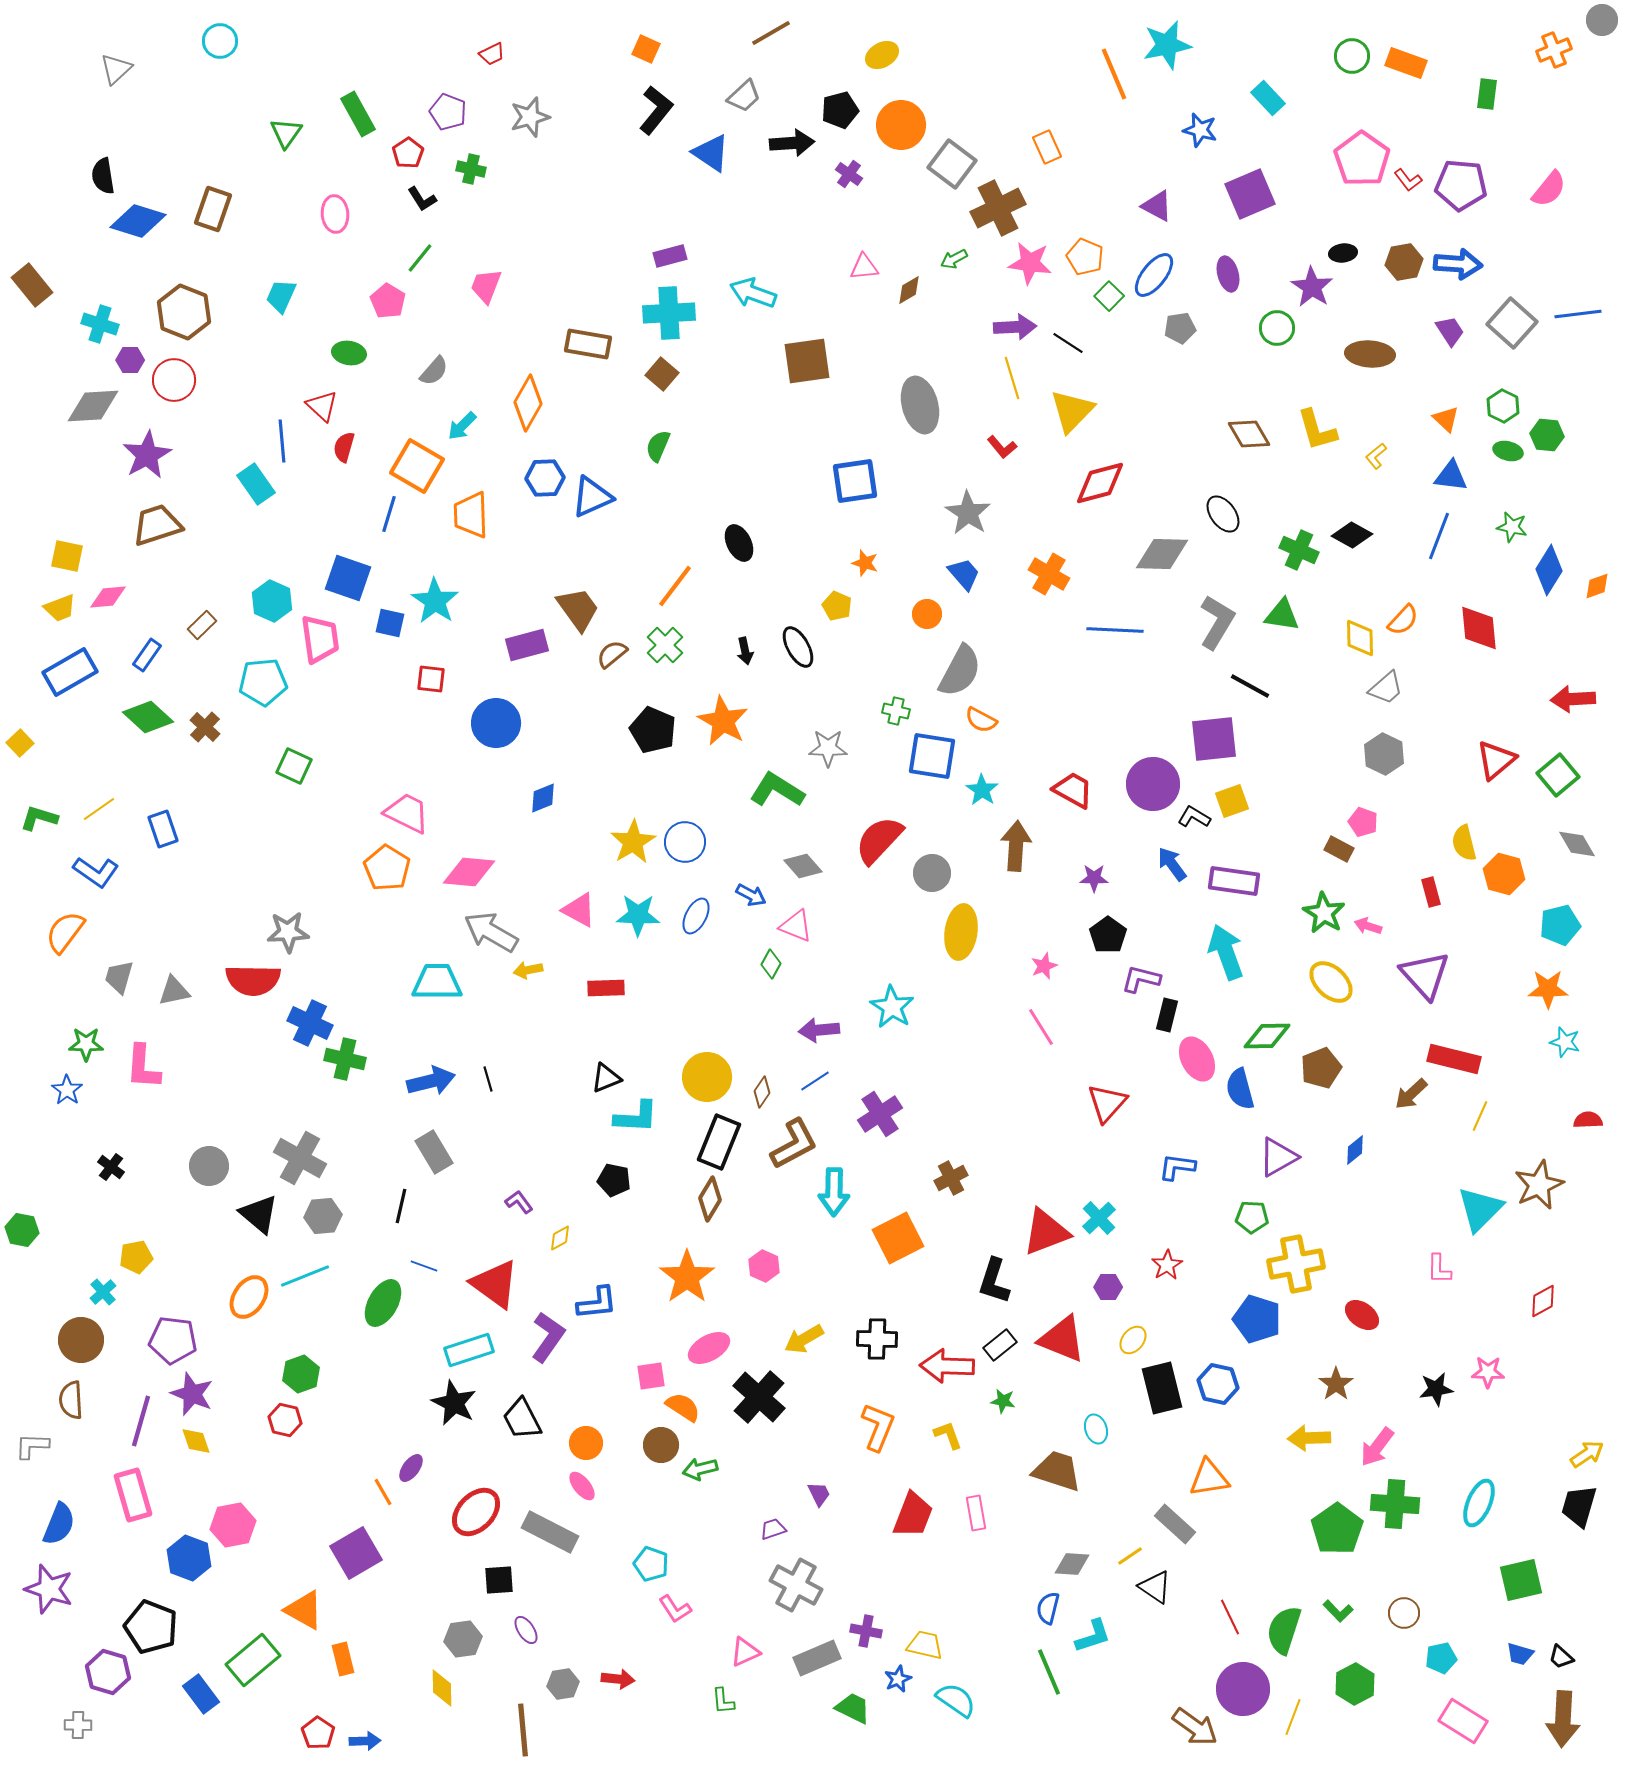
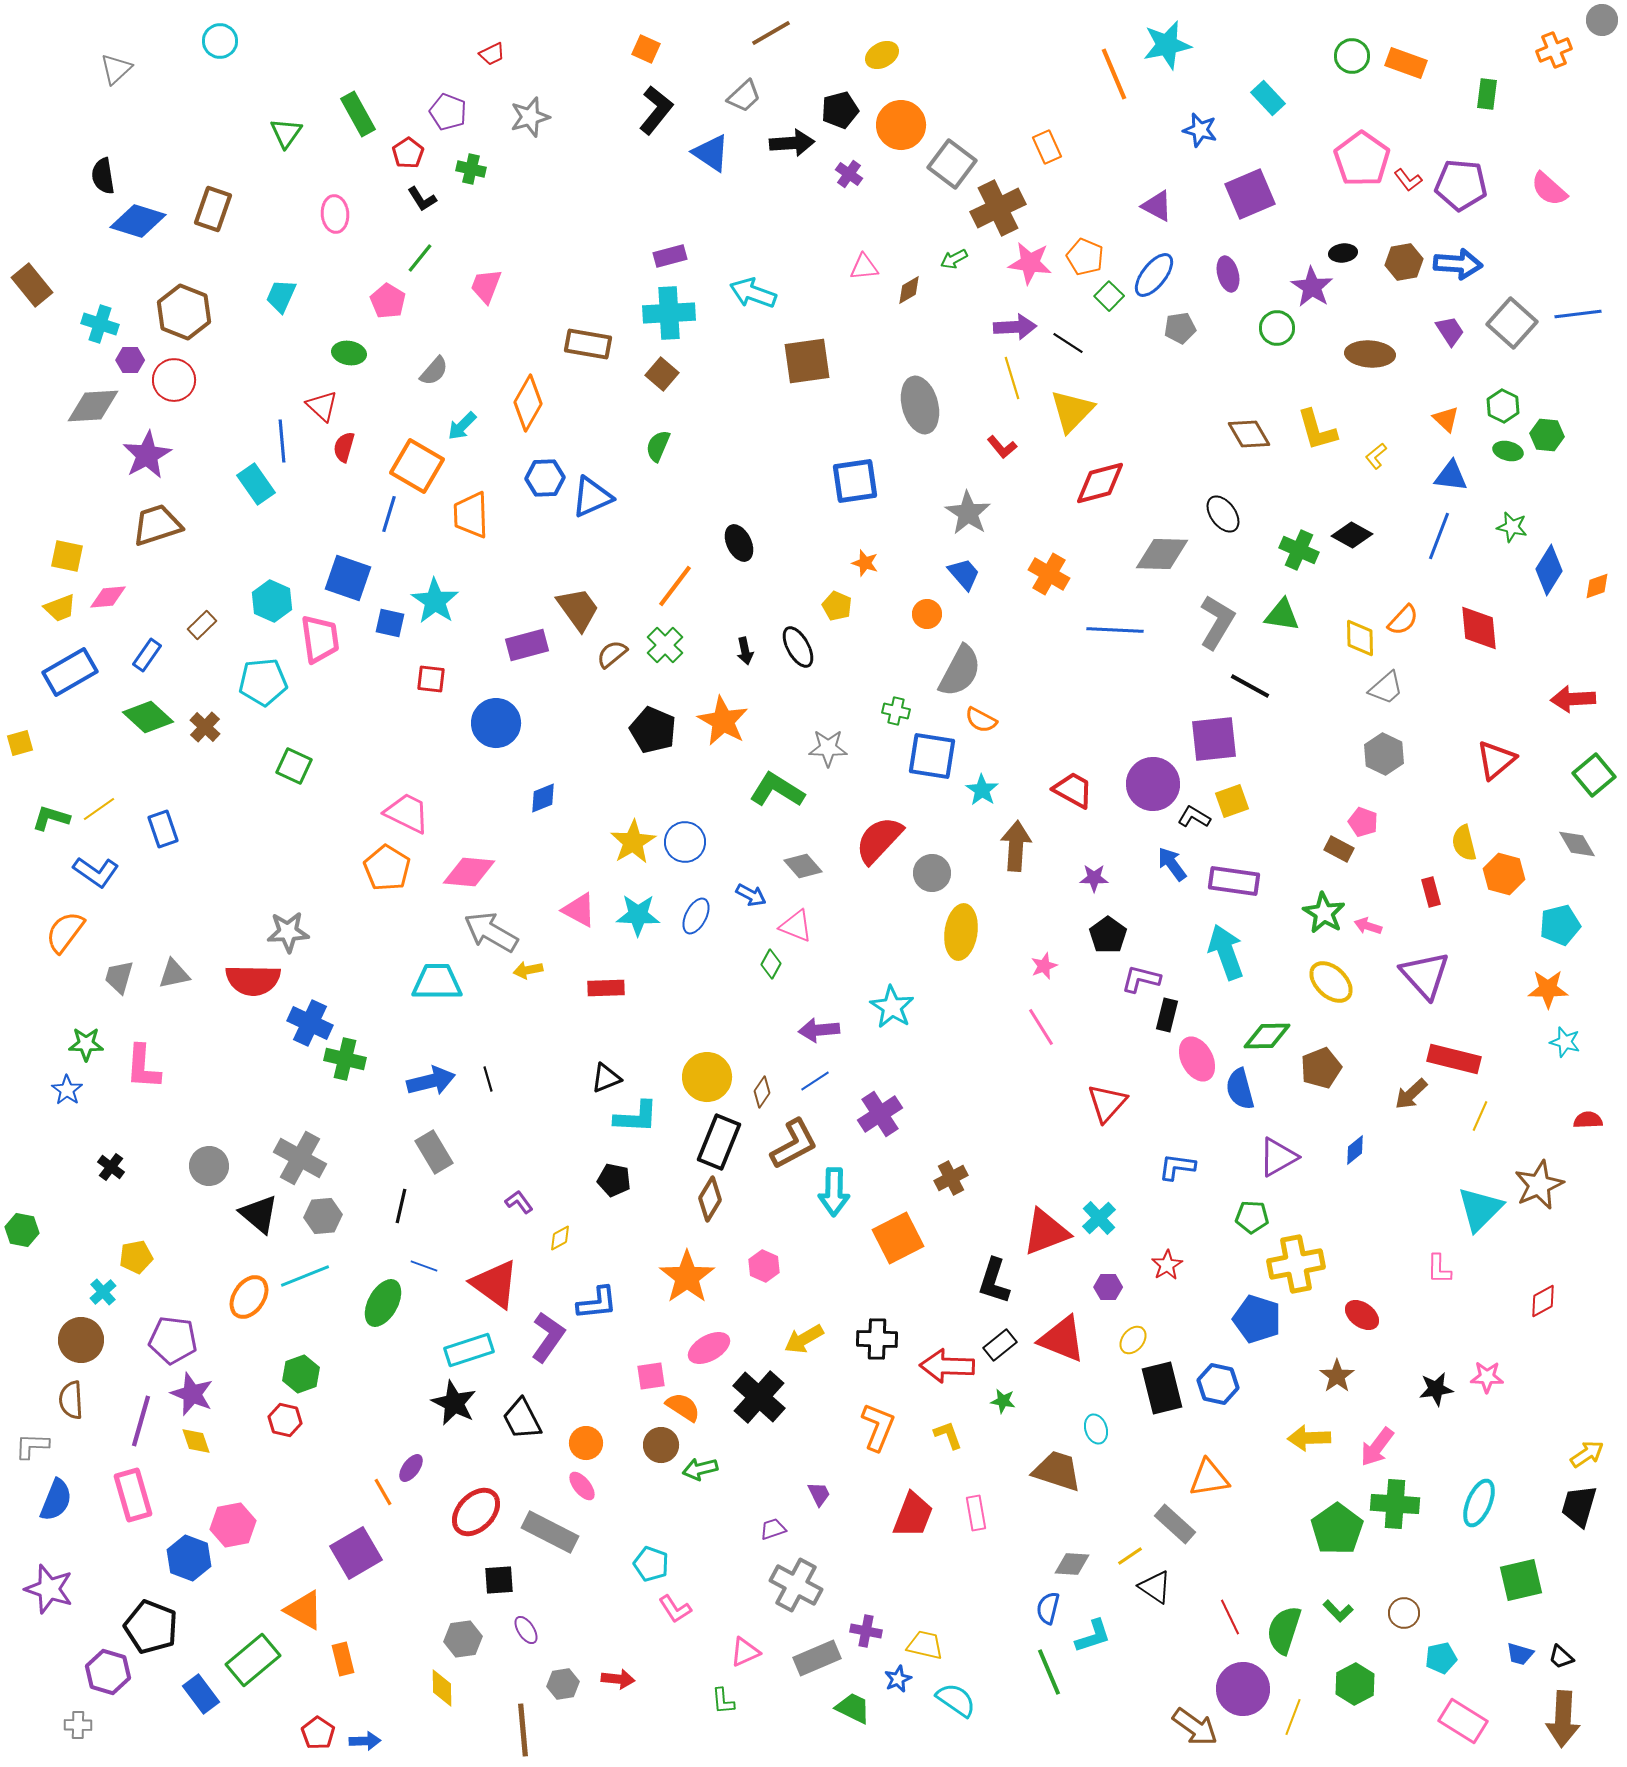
pink semicircle at (1549, 189): rotated 93 degrees clockwise
yellow square at (20, 743): rotated 28 degrees clockwise
green square at (1558, 775): moved 36 px right
green L-shape at (39, 818): moved 12 px right
gray triangle at (174, 991): moved 17 px up
pink star at (1488, 1372): moved 1 px left, 5 px down
brown star at (1336, 1384): moved 1 px right, 8 px up
blue semicircle at (59, 1524): moved 3 px left, 24 px up
